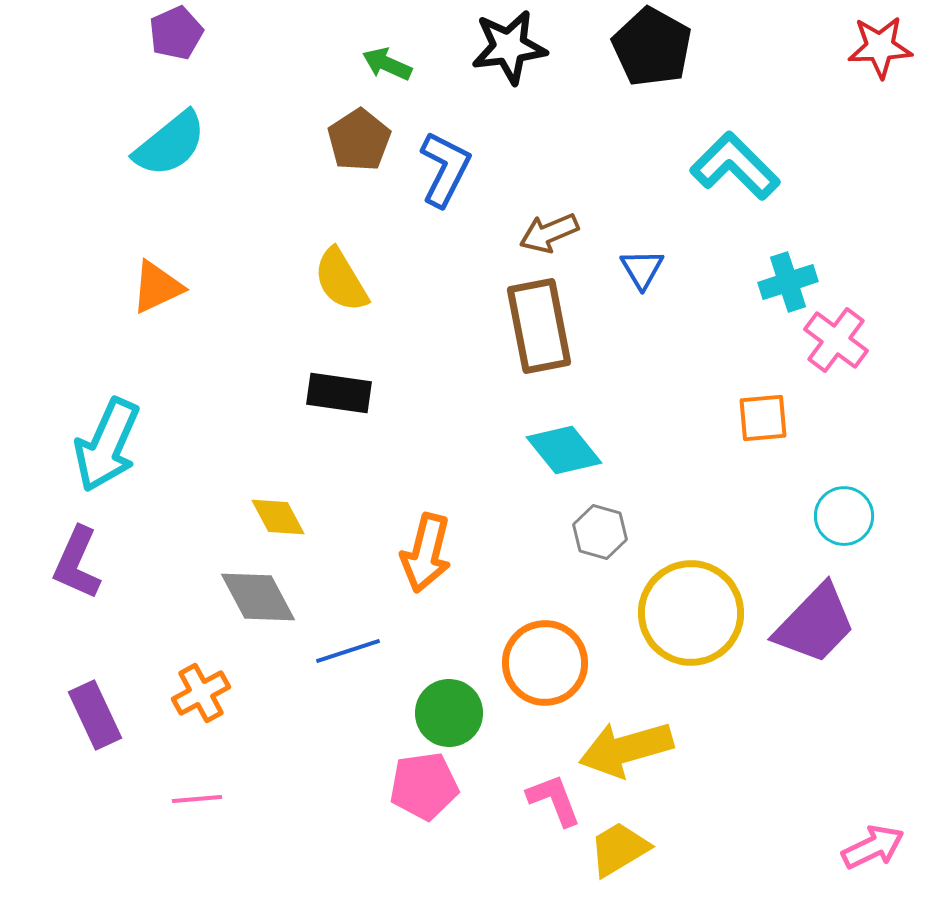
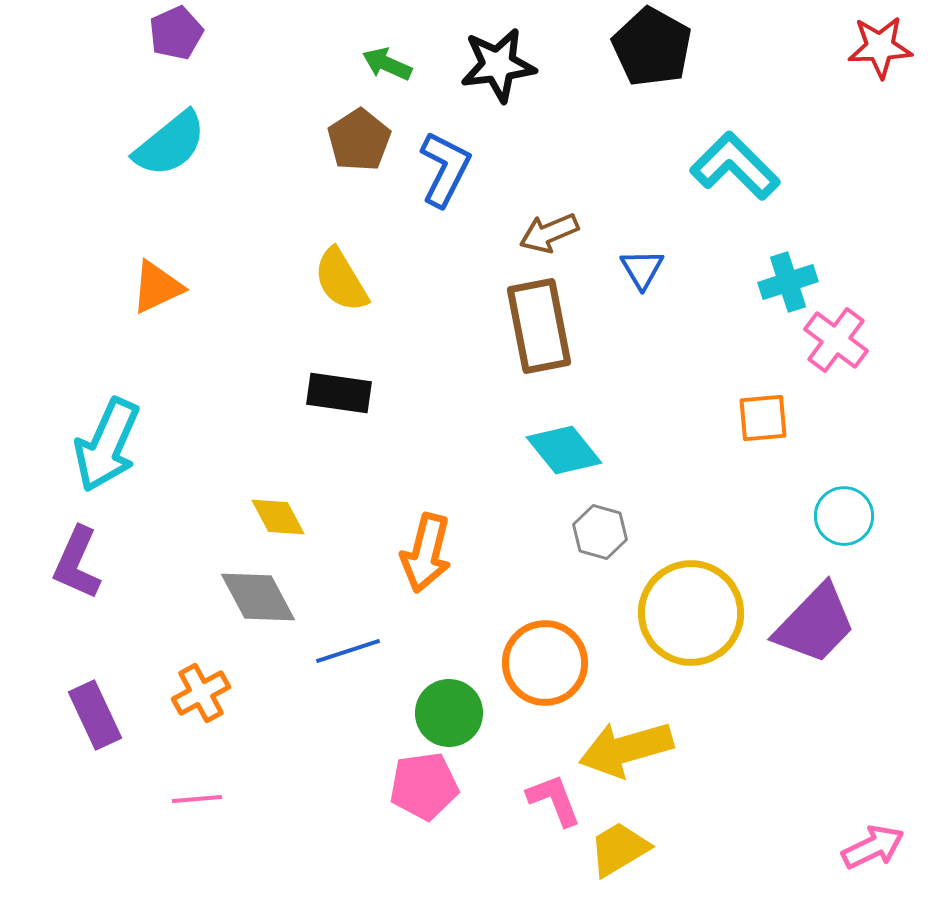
black star: moved 11 px left, 18 px down
